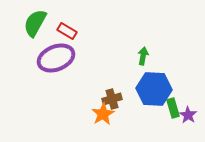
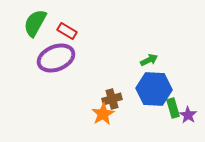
green arrow: moved 6 px right, 4 px down; rotated 54 degrees clockwise
